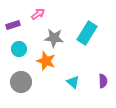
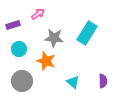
gray circle: moved 1 px right, 1 px up
